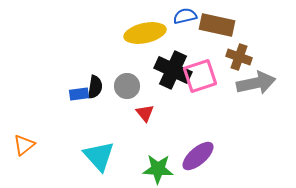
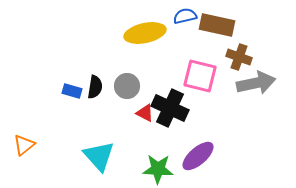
black cross: moved 3 px left, 38 px down
pink square: rotated 32 degrees clockwise
blue rectangle: moved 7 px left, 3 px up; rotated 24 degrees clockwise
red triangle: rotated 24 degrees counterclockwise
